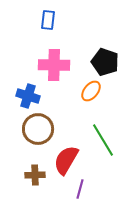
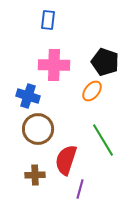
orange ellipse: moved 1 px right
red semicircle: rotated 12 degrees counterclockwise
